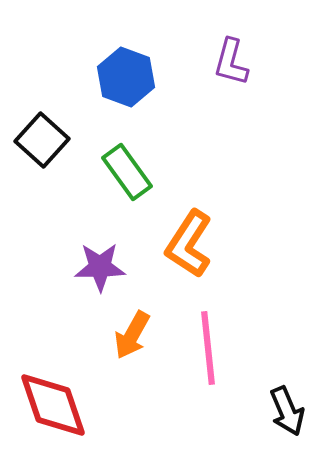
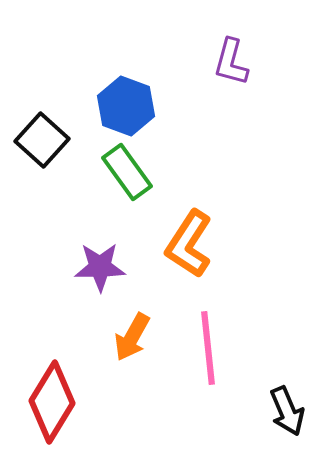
blue hexagon: moved 29 px down
orange arrow: moved 2 px down
red diamond: moved 1 px left, 3 px up; rotated 50 degrees clockwise
